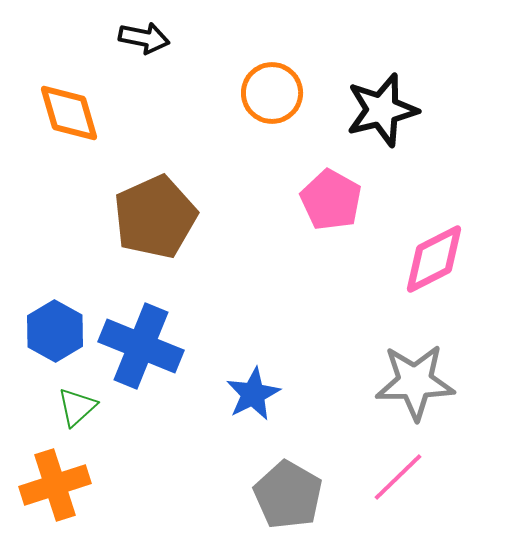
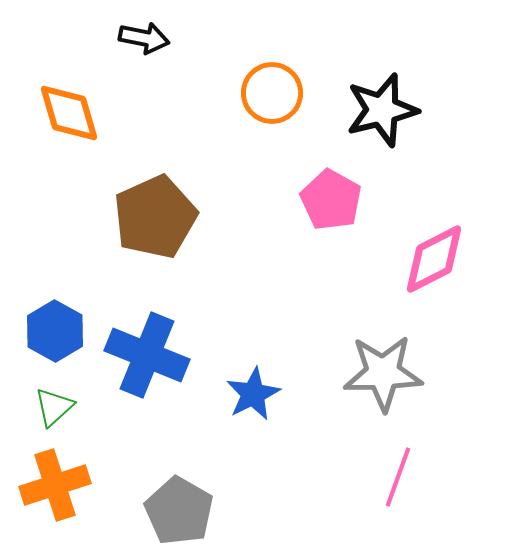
blue cross: moved 6 px right, 9 px down
gray star: moved 32 px left, 9 px up
green triangle: moved 23 px left
pink line: rotated 26 degrees counterclockwise
gray pentagon: moved 109 px left, 16 px down
